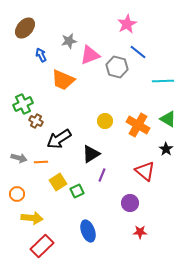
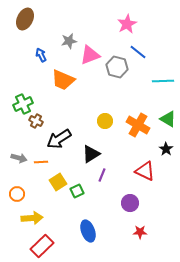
brown ellipse: moved 9 px up; rotated 15 degrees counterclockwise
red triangle: rotated 15 degrees counterclockwise
yellow arrow: rotated 10 degrees counterclockwise
